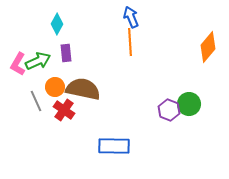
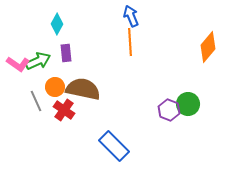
blue arrow: moved 1 px up
pink L-shape: rotated 85 degrees counterclockwise
green circle: moved 1 px left
blue rectangle: rotated 44 degrees clockwise
